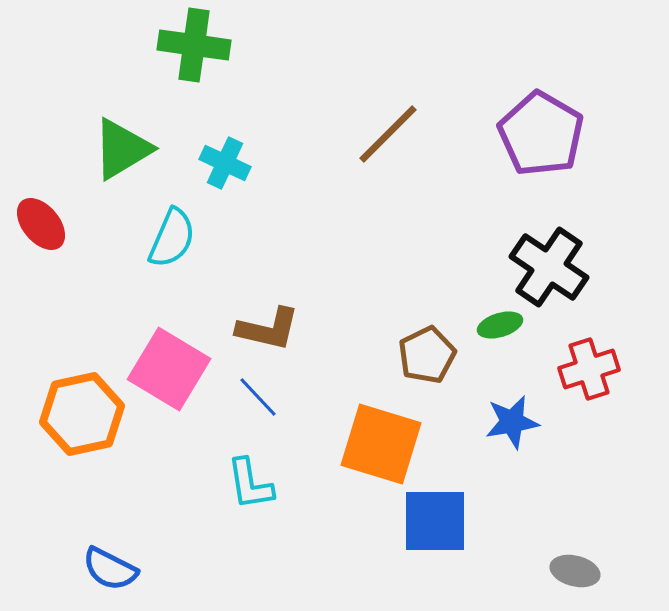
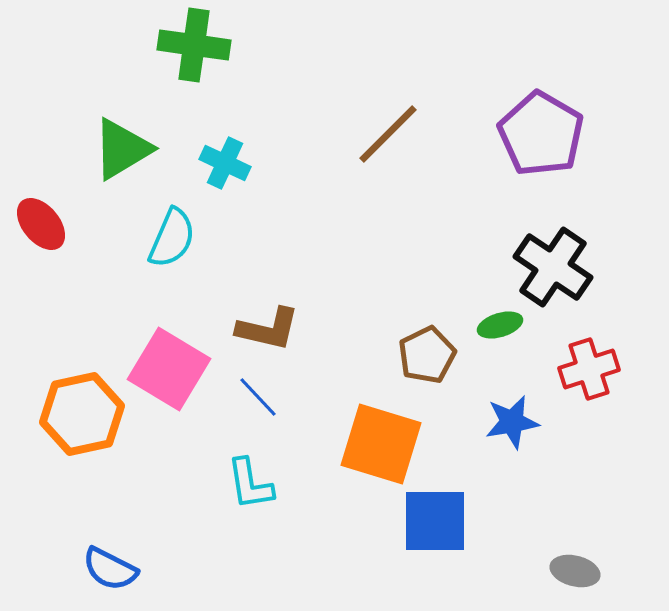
black cross: moved 4 px right
